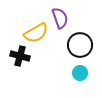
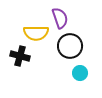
yellow semicircle: rotated 30 degrees clockwise
black circle: moved 10 px left, 1 px down
